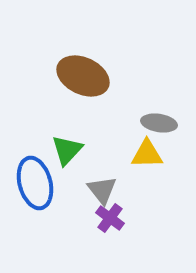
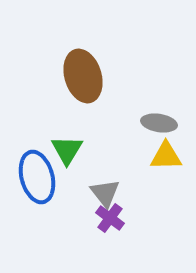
brown ellipse: rotated 48 degrees clockwise
green triangle: rotated 12 degrees counterclockwise
yellow triangle: moved 19 px right, 2 px down
blue ellipse: moved 2 px right, 6 px up
gray triangle: moved 3 px right, 3 px down
